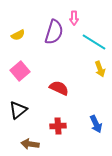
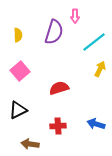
pink arrow: moved 1 px right, 2 px up
yellow semicircle: rotated 64 degrees counterclockwise
cyan line: rotated 70 degrees counterclockwise
yellow arrow: rotated 133 degrees counterclockwise
red semicircle: rotated 42 degrees counterclockwise
black triangle: rotated 12 degrees clockwise
blue arrow: rotated 132 degrees clockwise
